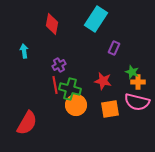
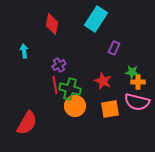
green star: rotated 16 degrees counterclockwise
red star: rotated 12 degrees clockwise
orange circle: moved 1 px left, 1 px down
